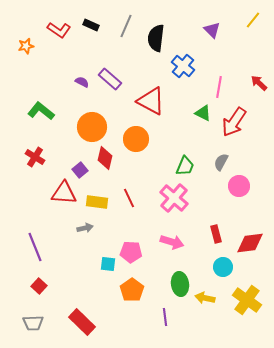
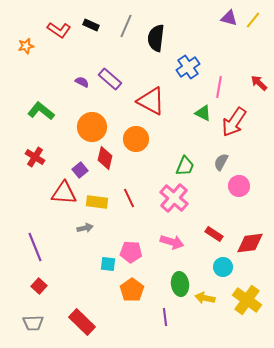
purple triangle at (212, 30): moved 17 px right, 12 px up; rotated 30 degrees counterclockwise
blue cross at (183, 66): moved 5 px right, 1 px down; rotated 15 degrees clockwise
red rectangle at (216, 234): moved 2 px left; rotated 42 degrees counterclockwise
